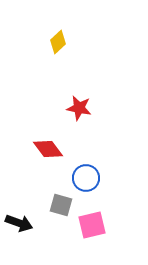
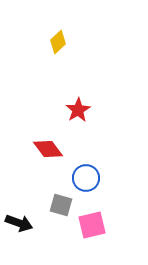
red star: moved 1 px left, 2 px down; rotated 30 degrees clockwise
